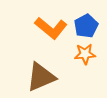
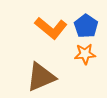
blue pentagon: rotated 10 degrees counterclockwise
